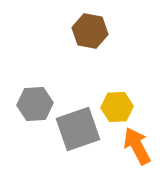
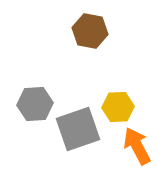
yellow hexagon: moved 1 px right
